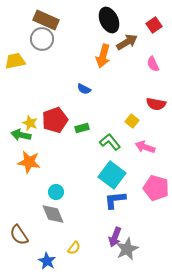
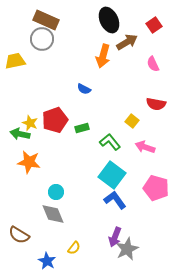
green arrow: moved 1 px left, 1 px up
blue L-shape: rotated 60 degrees clockwise
brown semicircle: rotated 25 degrees counterclockwise
